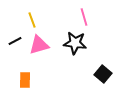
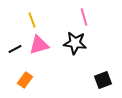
black line: moved 8 px down
black square: moved 6 px down; rotated 30 degrees clockwise
orange rectangle: rotated 35 degrees clockwise
